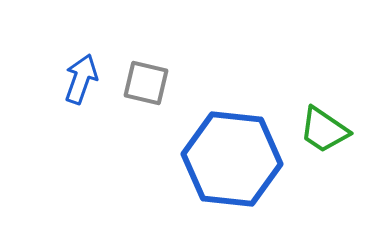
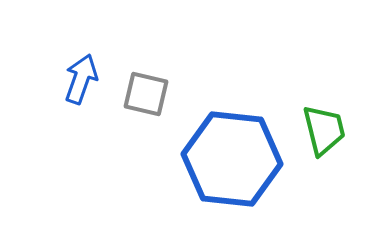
gray square: moved 11 px down
green trapezoid: rotated 138 degrees counterclockwise
